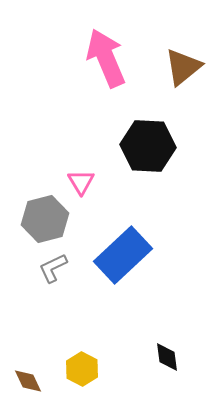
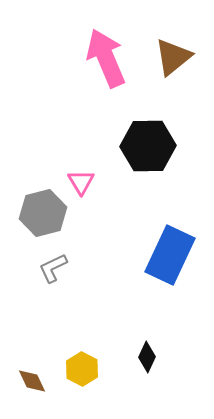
brown triangle: moved 10 px left, 10 px up
black hexagon: rotated 4 degrees counterclockwise
gray hexagon: moved 2 px left, 6 px up
blue rectangle: moved 47 px right; rotated 22 degrees counterclockwise
black diamond: moved 20 px left; rotated 32 degrees clockwise
brown diamond: moved 4 px right
